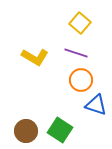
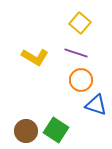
green square: moved 4 px left
